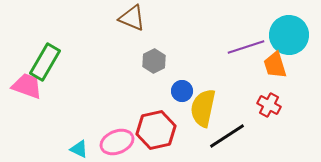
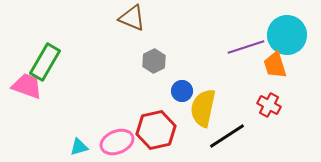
cyan circle: moved 2 px left
cyan triangle: moved 2 px up; rotated 42 degrees counterclockwise
